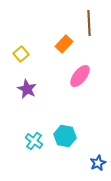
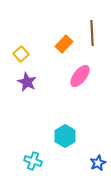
brown line: moved 3 px right, 10 px down
purple star: moved 7 px up
cyan hexagon: rotated 20 degrees clockwise
cyan cross: moved 1 px left, 20 px down; rotated 18 degrees counterclockwise
